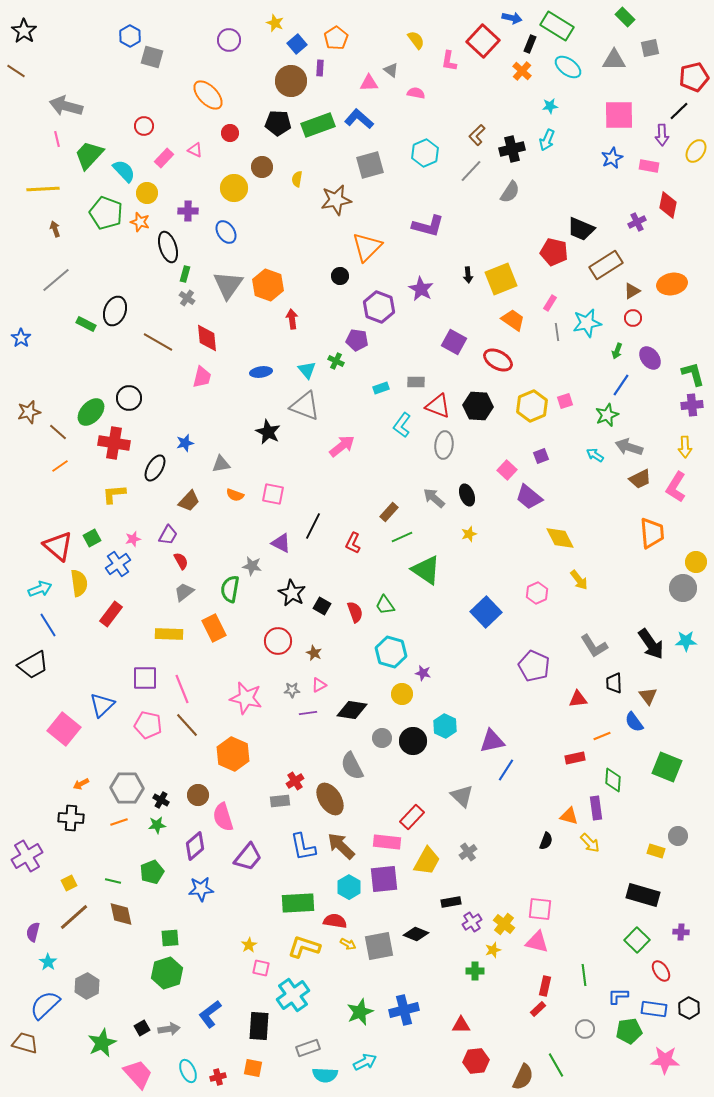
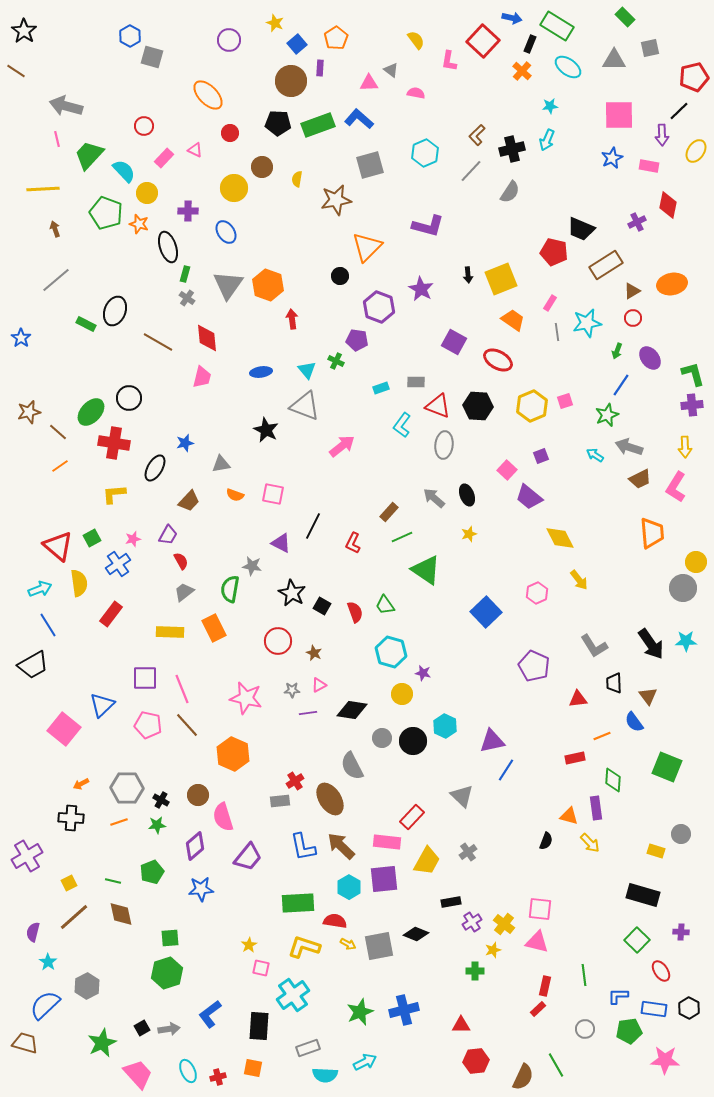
orange star at (140, 222): moved 1 px left, 2 px down
black star at (268, 432): moved 2 px left, 2 px up
yellow rectangle at (169, 634): moved 1 px right, 2 px up
gray circle at (678, 836): moved 3 px right, 2 px up
